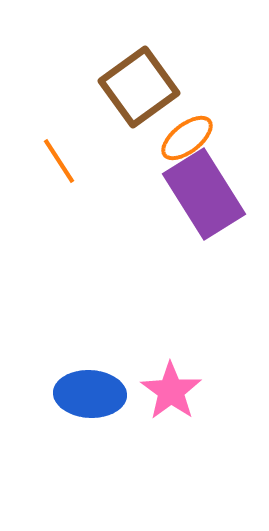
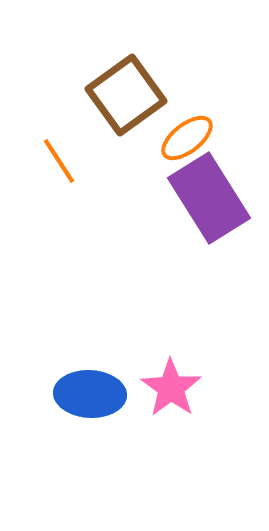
brown square: moved 13 px left, 8 px down
purple rectangle: moved 5 px right, 4 px down
pink star: moved 3 px up
